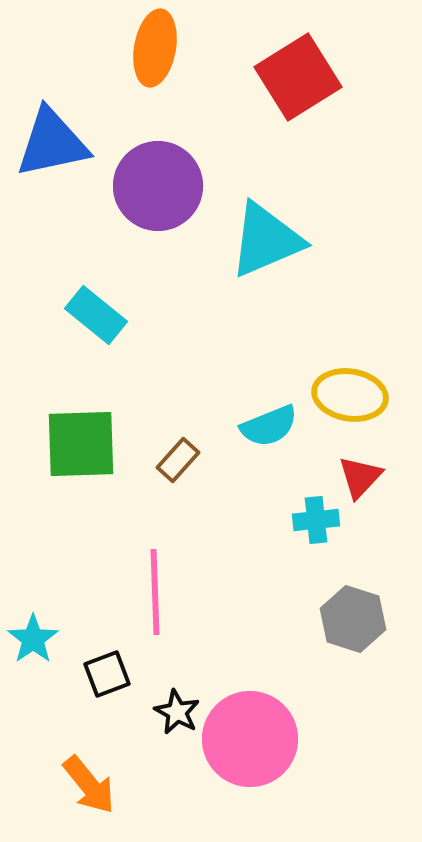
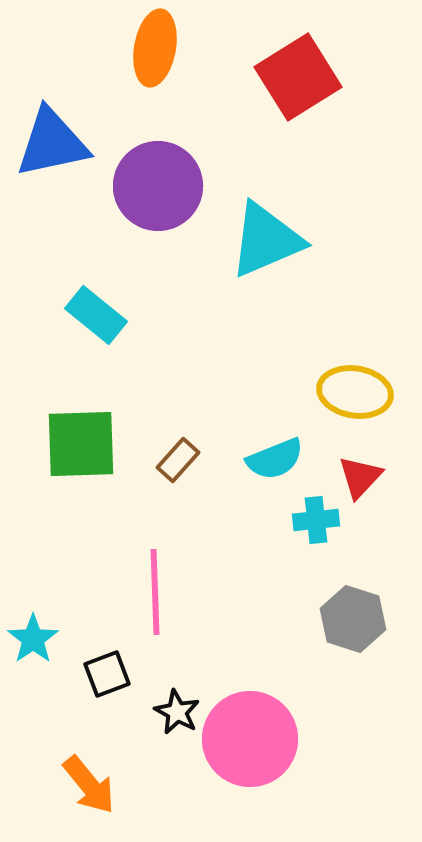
yellow ellipse: moved 5 px right, 3 px up
cyan semicircle: moved 6 px right, 33 px down
